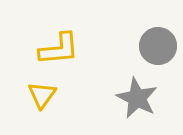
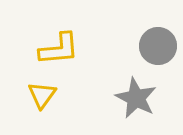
gray star: moved 1 px left
